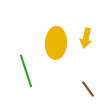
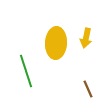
brown line: rotated 12 degrees clockwise
